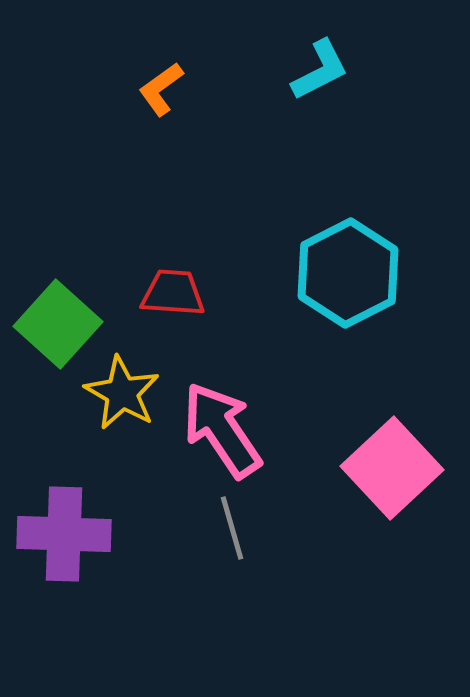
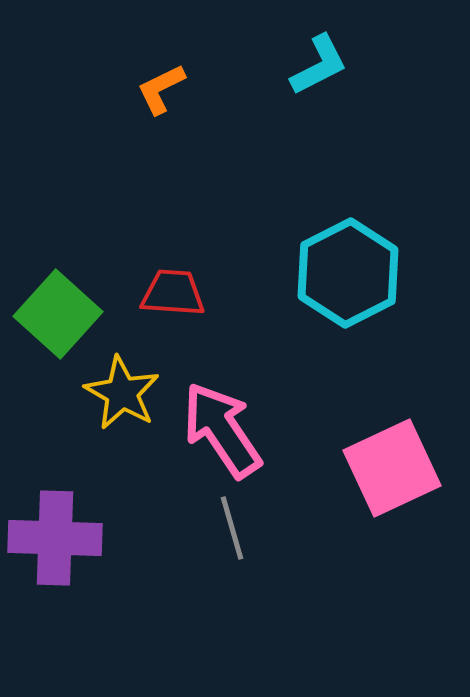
cyan L-shape: moved 1 px left, 5 px up
orange L-shape: rotated 10 degrees clockwise
green square: moved 10 px up
pink square: rotated 18 degrees clockwise
purple cross: moved 9 px left, 4 px down
